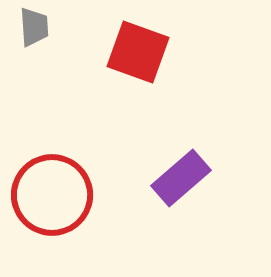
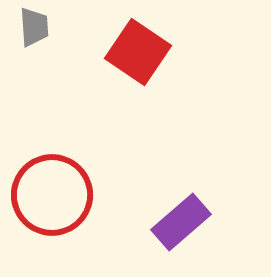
red square: rotated 14 degrees clockwise
purple rectangle: moved 44 px down
